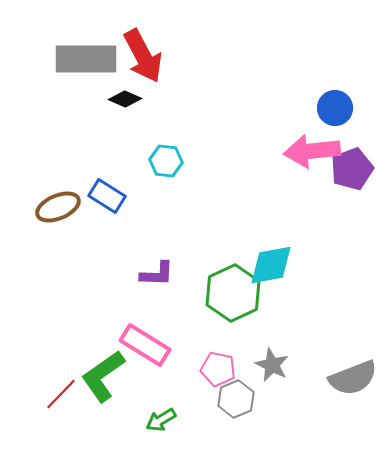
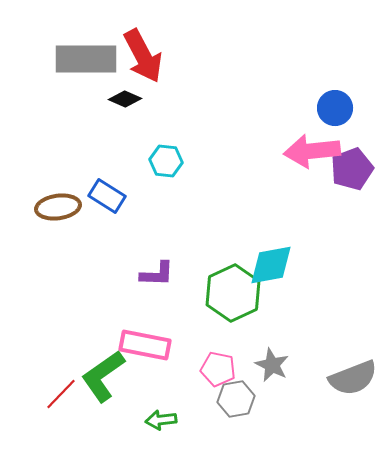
brown ellipse: rotated 15 degrees clockwise
pink rectangle: rotated 21 degrees counterclockwise
gray hexagon: rotated 12 degrees clockwise
green arrow: rotated 24 degrees clockwise
